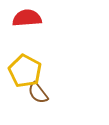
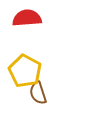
brown semicircle: rotated 20 degrees clockwise
